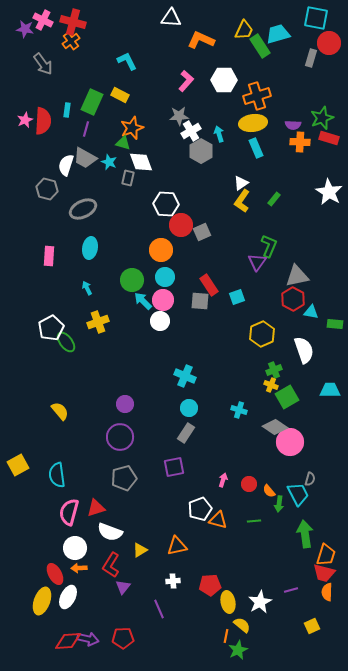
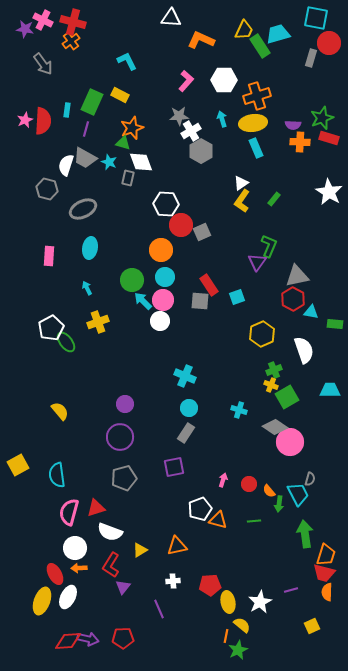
cyan arrow at (219, 134): moved 3 px right, 15 px up
